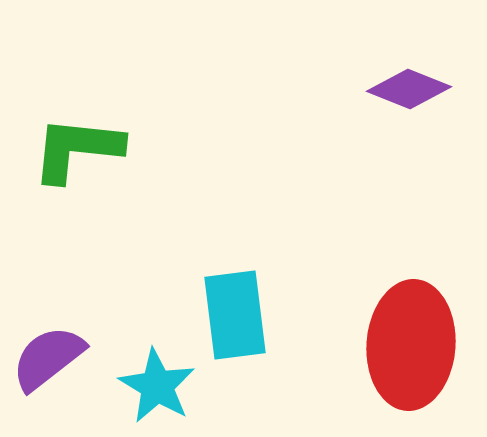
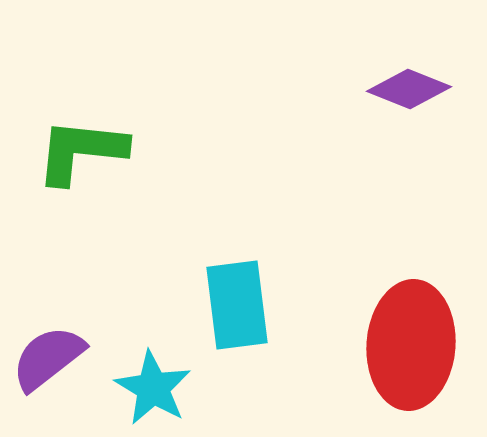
green L-shape: moved 4 px right, 2 px down
cyan rectangle: moved 2 px right, 10 px up
cyan star: moved 4 px left, 2 px down
